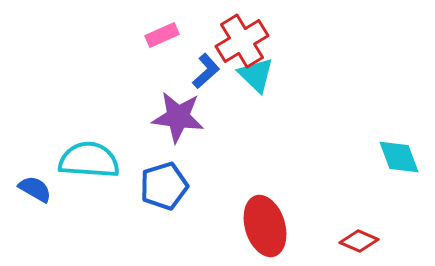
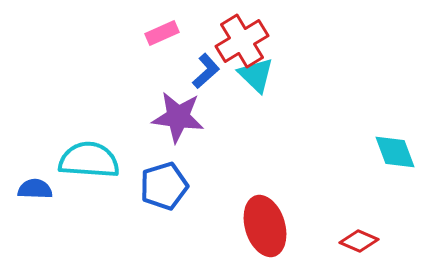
pink rectangle: moved 2 px up
cyan diamond: moved 4 px left, 5 px up
blue semicircle: rotated 28 degrees counterclockwise
